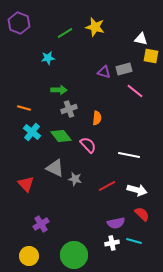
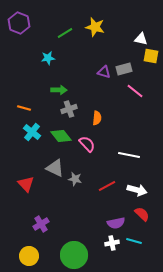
pink semicircle: moved 1 px left, 1 px up
